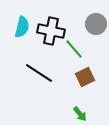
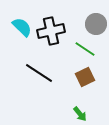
cyan semicircle: rotated 60 degrees counterclockwise
black cross: rotated 24 degrees counterclockwise
green line: moved 11 px right; rotated 15 degrees counterclockwise
